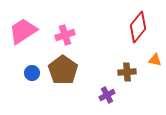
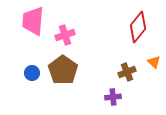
pink trapezoid: moved 10 px right, 10 px up; rotated 52 degrees counterclockwise
orange triangle: moved 1 px left, 2 px down; rotated 32 degrees clockwise
brown cross: rotated 18 degrees counterclockwise
purple cross: moved 6 px right, 2 px down; rotated 21 degrees clockwise
